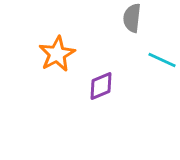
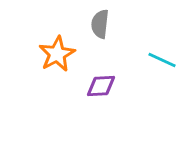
gray semicircle: moved 32 px left, 6 px down
purple diamond: rotated 20 degrees clockwise
